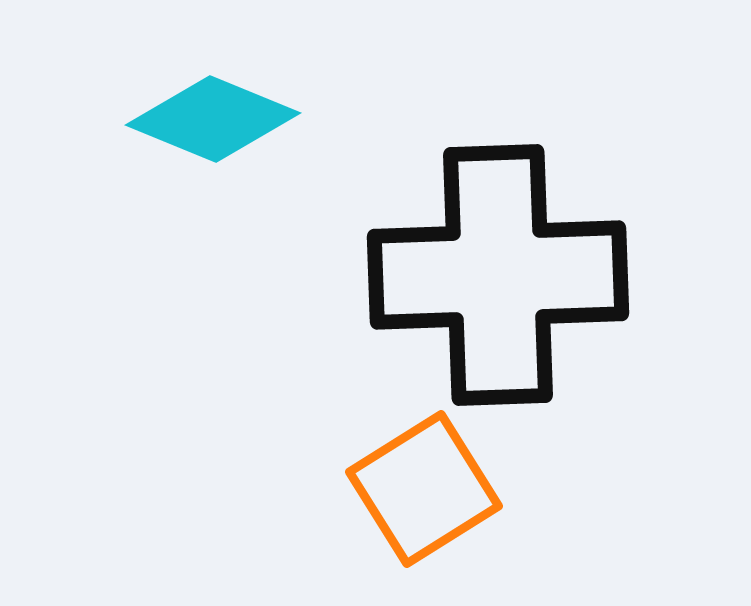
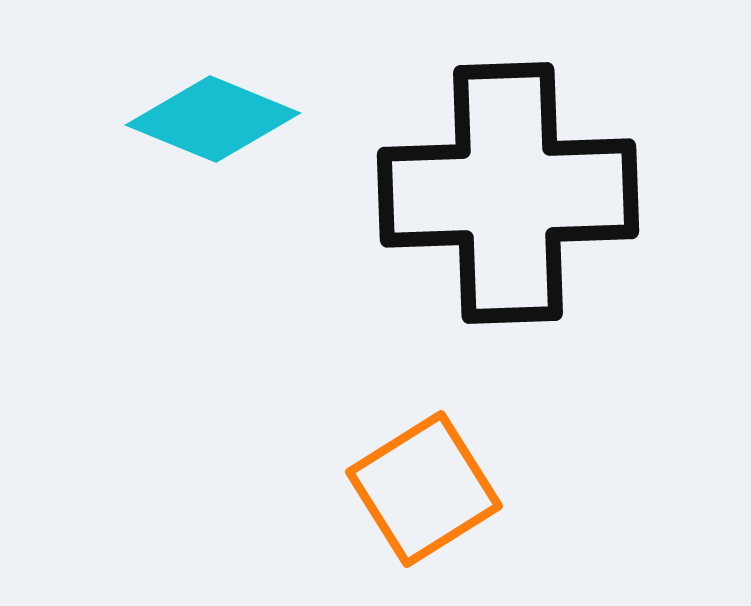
black cross: moved 10 px right, 82 px up
